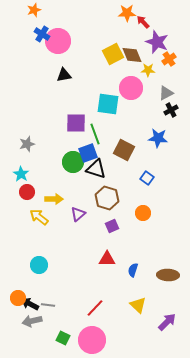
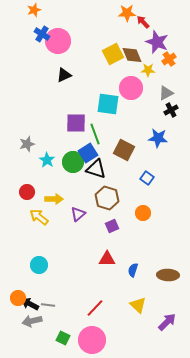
black triangle at (64, 75): rotated 14 degrees counterclockwise
blue square at (88, 153): rotated 12 degrees counterclockwise
cyan star at (21, 174): moved 26 px right, 14 px up
